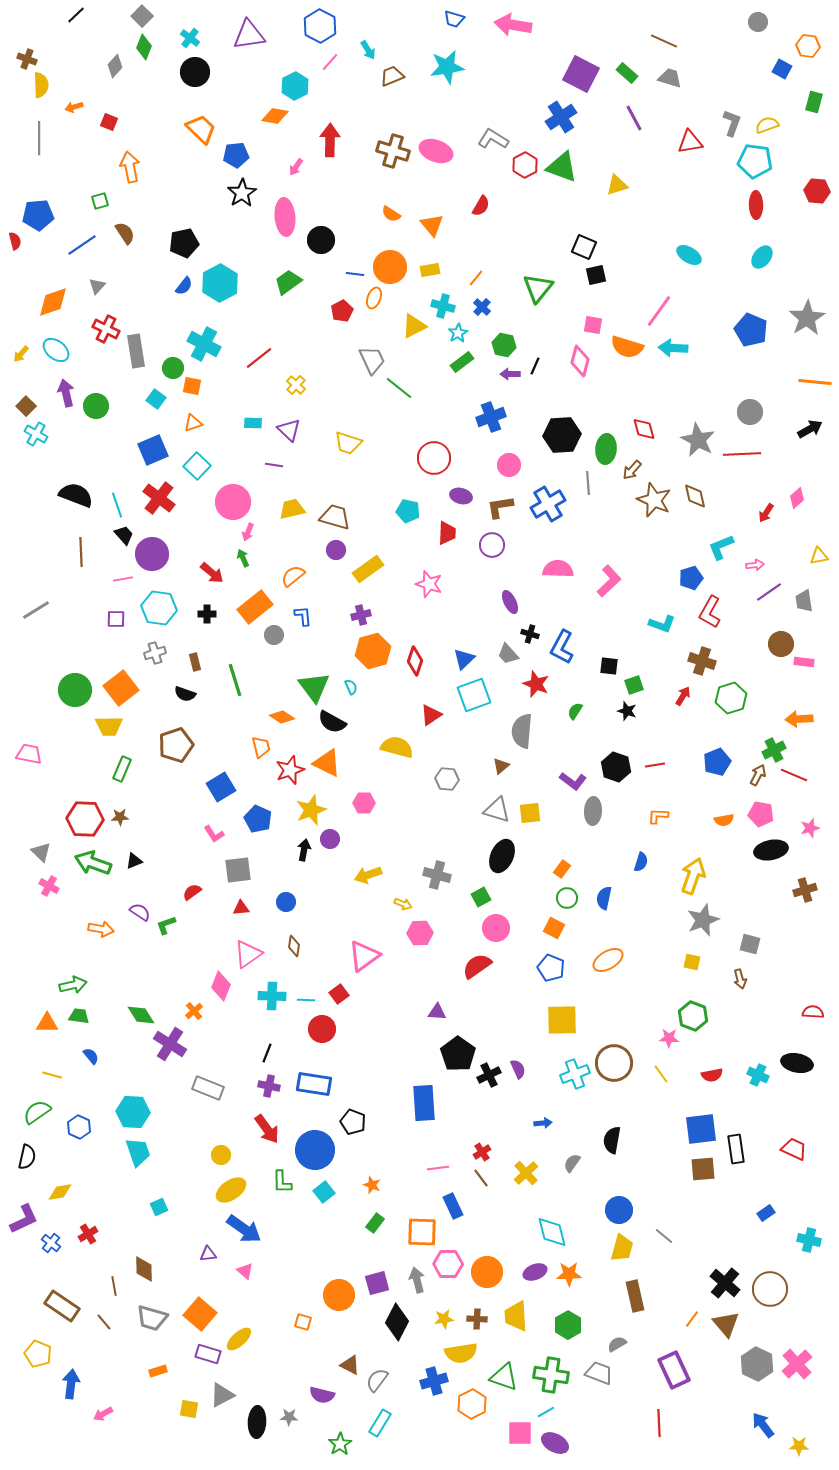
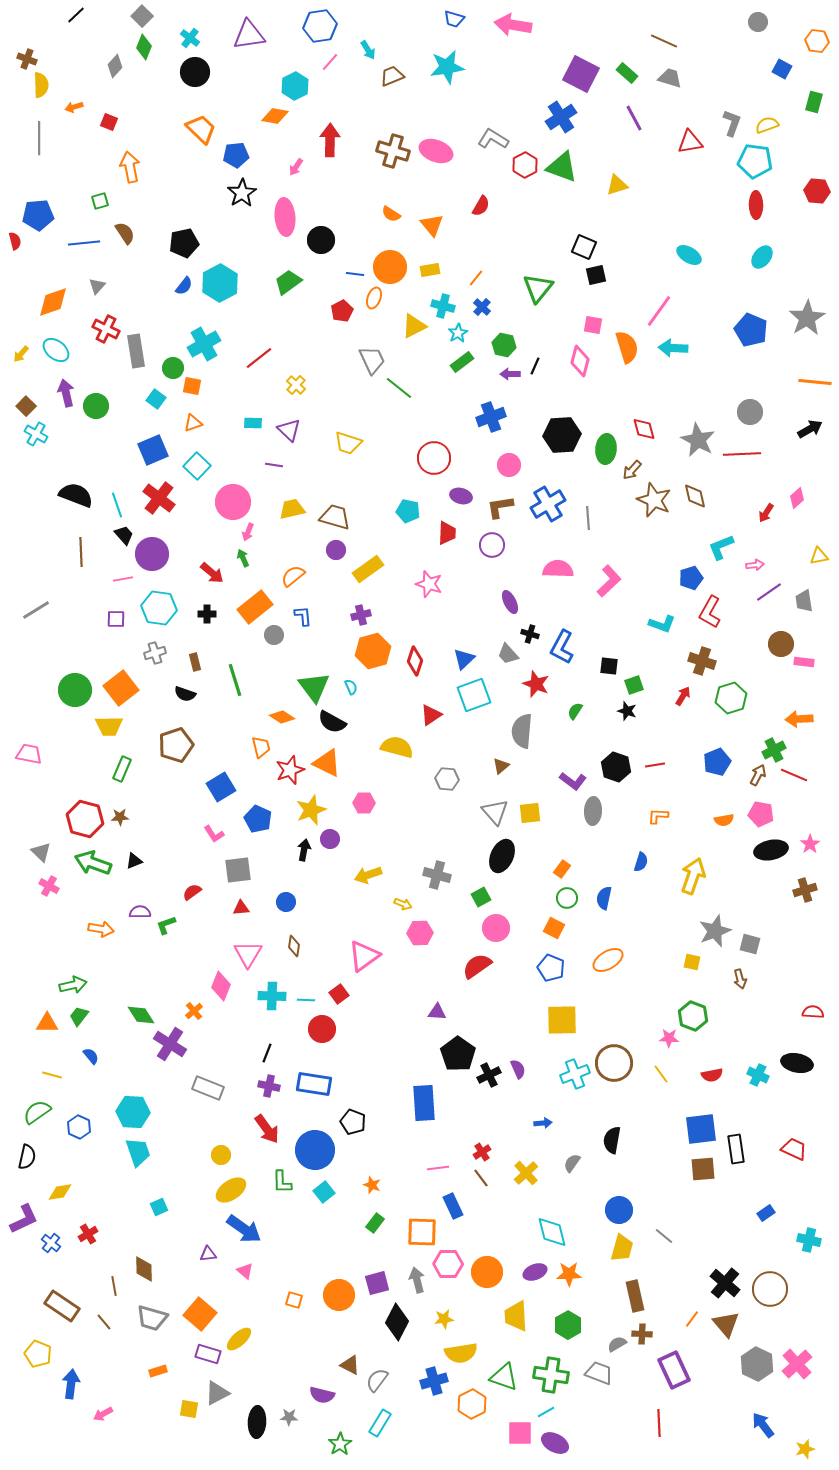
blue hexagon at (320, 26): rotated 24 degrees clockwise
orange hexagon at (808, 46): moved 9 px right, 5 px up
blue line at (82, 245): moved 2 px right, 2 px up; rotated 28 degrees clockwise
cyan cross at (204, 344): rotated 32 degrees clockwise
orange semicircle at (627, 347): rotated 124 degrees counterclockwise
gray line at (588, 483): moved 35 px down
gray triangle at (497, 810): moved 2 px left, 2 px down; rotated 32 degrees clockwise
red hexagon at (85, 819): rotated 12 degrees clockwise
pink star at (810, 828): moved 16 px down; rotated 18 degrees counterclockwise
purple semicircle at (140, 912): rotated 35 degrees counterclockwise
gray star at (703, 920): moved 12 px right, 11 px down
pink triangle at (248, 954): rotated 24 degrees counterclockwise
green trapezoid at (79, 1016): rotated 60 degrees counterclockwise
brown cross at (477, 1319): moved 165 px right, 15 px down
orange square at (303, 1322): moved 9 px left, 22 px up
gray triangle at (222, 1395): moved 5 px left, 2 px up
yellow star at (799, 1446): moved 6 px right, 3 px down; rotated 18 degrees counterclockwise
